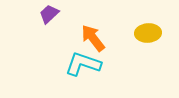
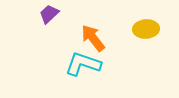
yellow ellipse: moved 2 px left, 4 px up
